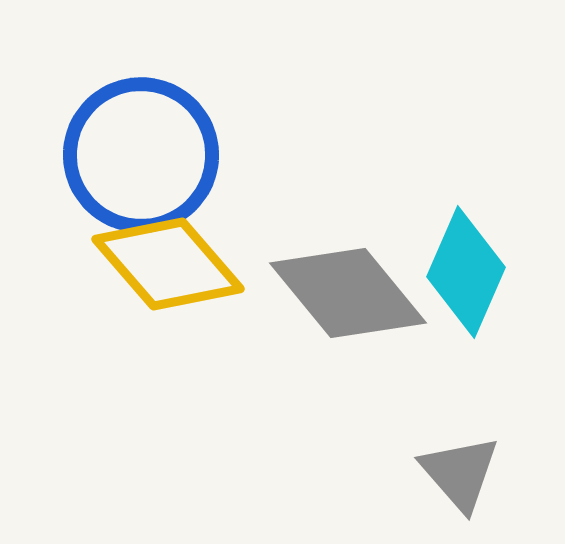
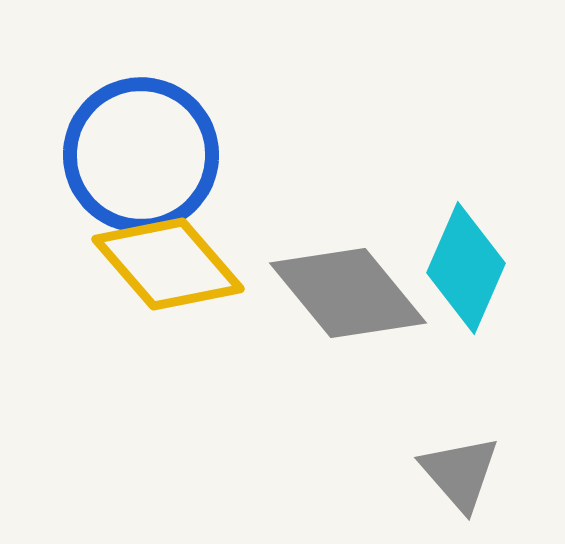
cyan diamond: moved 4 px up
